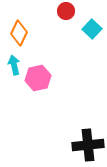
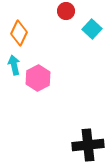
pink hexagon: rotated 15 degrees counterclockwise
